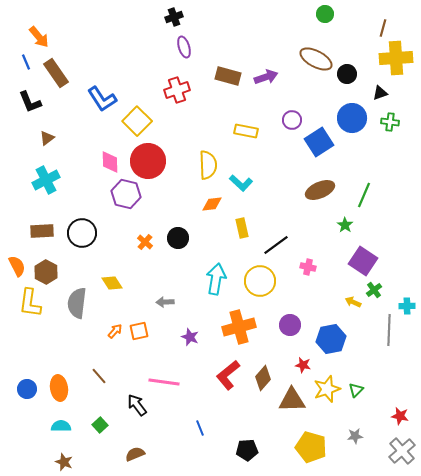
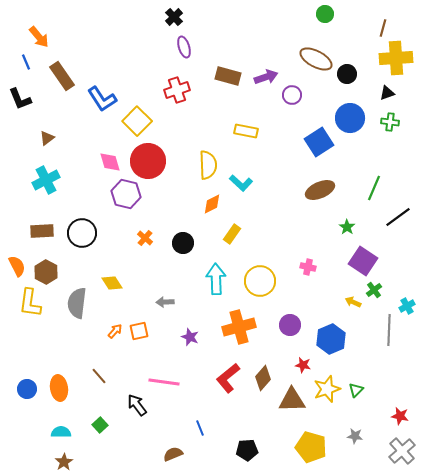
black cross at (174, 17): rotated 24 degrees counterclockwise
brown rectangle at (56, 73): moved 6 px right, 3 px down
black triangle at (380, 93): moved 7 px right
black L-shape at (30, 102): moved 10 px left, 3 px up
blue circle at (352, 118): moved 2 px left
purple circle at (292, 120): moved 25 px up
pink diamond at (110, 162): rotated 15 degrees counterclockwise
green line at (364, 195): moved 10 px right, 7 px up
orange diamond at (212, 204): rotated 20 degrees counterclockwise
green star at (345, 225): moved 2 px right, 2 px down
yellow rectangle at (242, 228): moved 10 px left, 6 px down; rotated 48 degrees clockwise
black circle at (178, 238): moved 5 px right, 5 px down
orange cross at (145, 242): moved 4 px up
black line at (276, 245): moved 122 px right, 28 px up
cyan arrow at (216, 279): rotated 12 degrees counterclockwise
cyan cross at (407, 306): rotated 28 degrees counterclockwise
blue hexagon at (331, 339): rotated 12 degrees counterclockwise
red L-shape at (228, 375): moved 3 px down
cyan semicircle at (61, 426): moved 6 px down
gray star at (355, 436): rotated 14 degrees clockwise
brown semicircle at (135, 454): moved 38 px right
brown star at (64, 462): rotated 18 degrees clockwise
